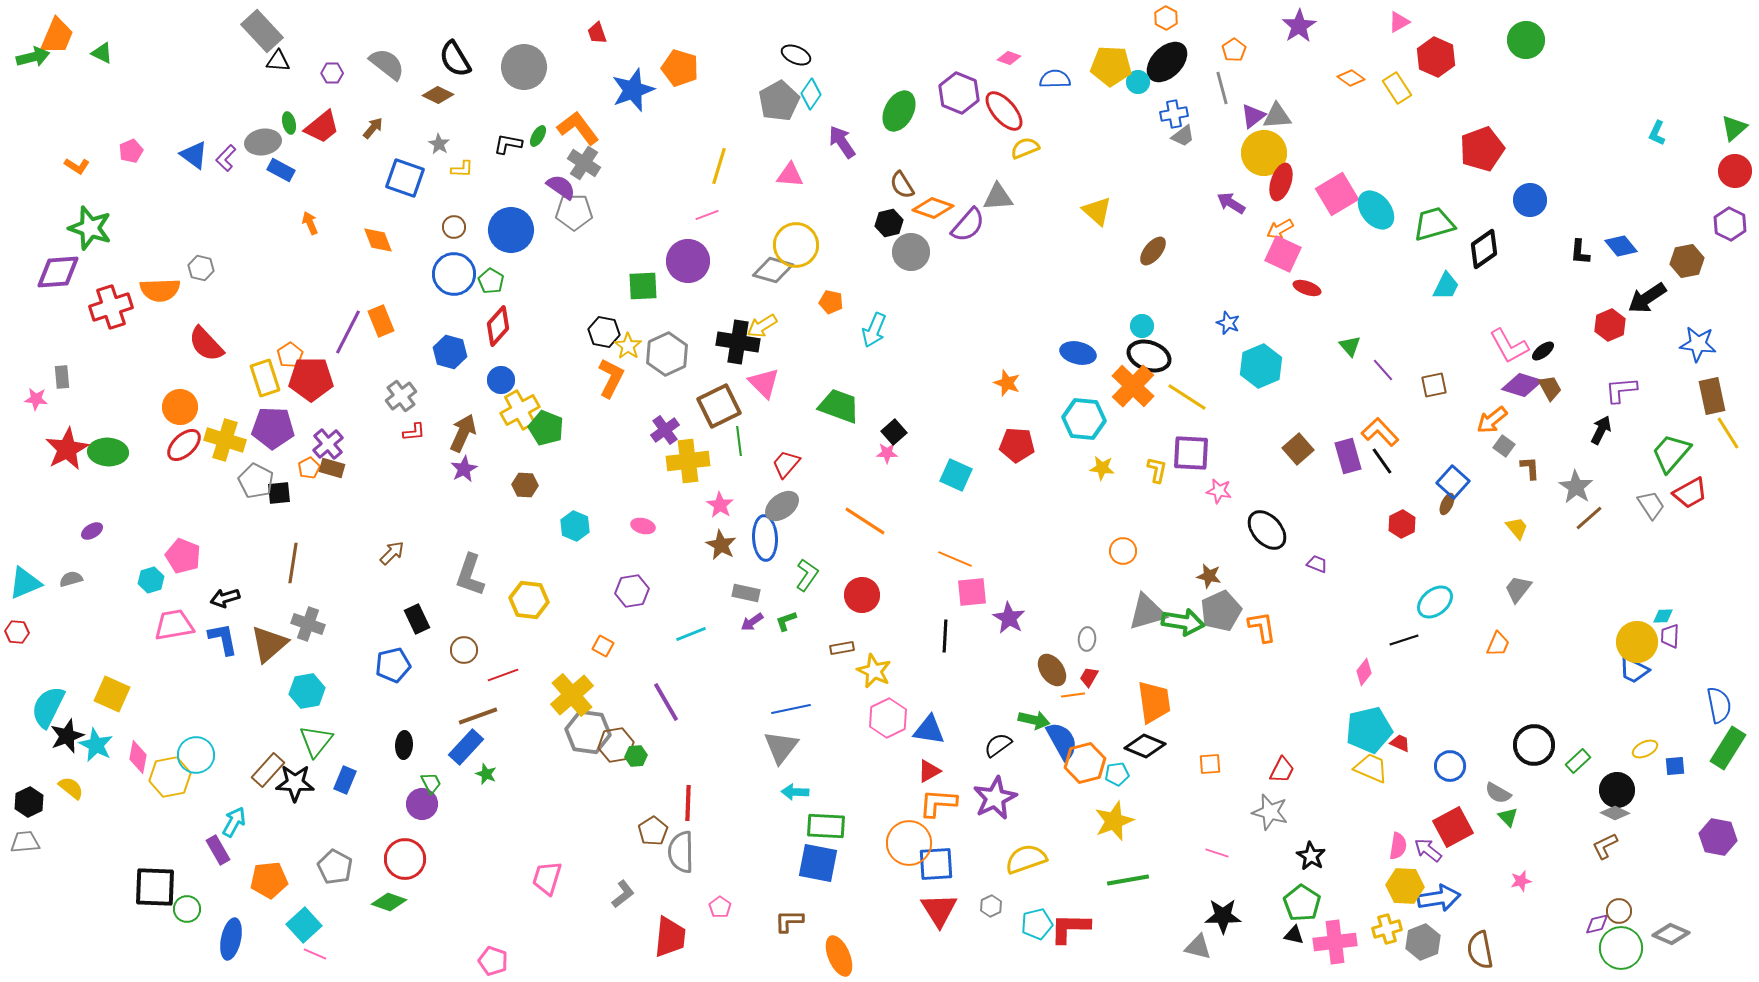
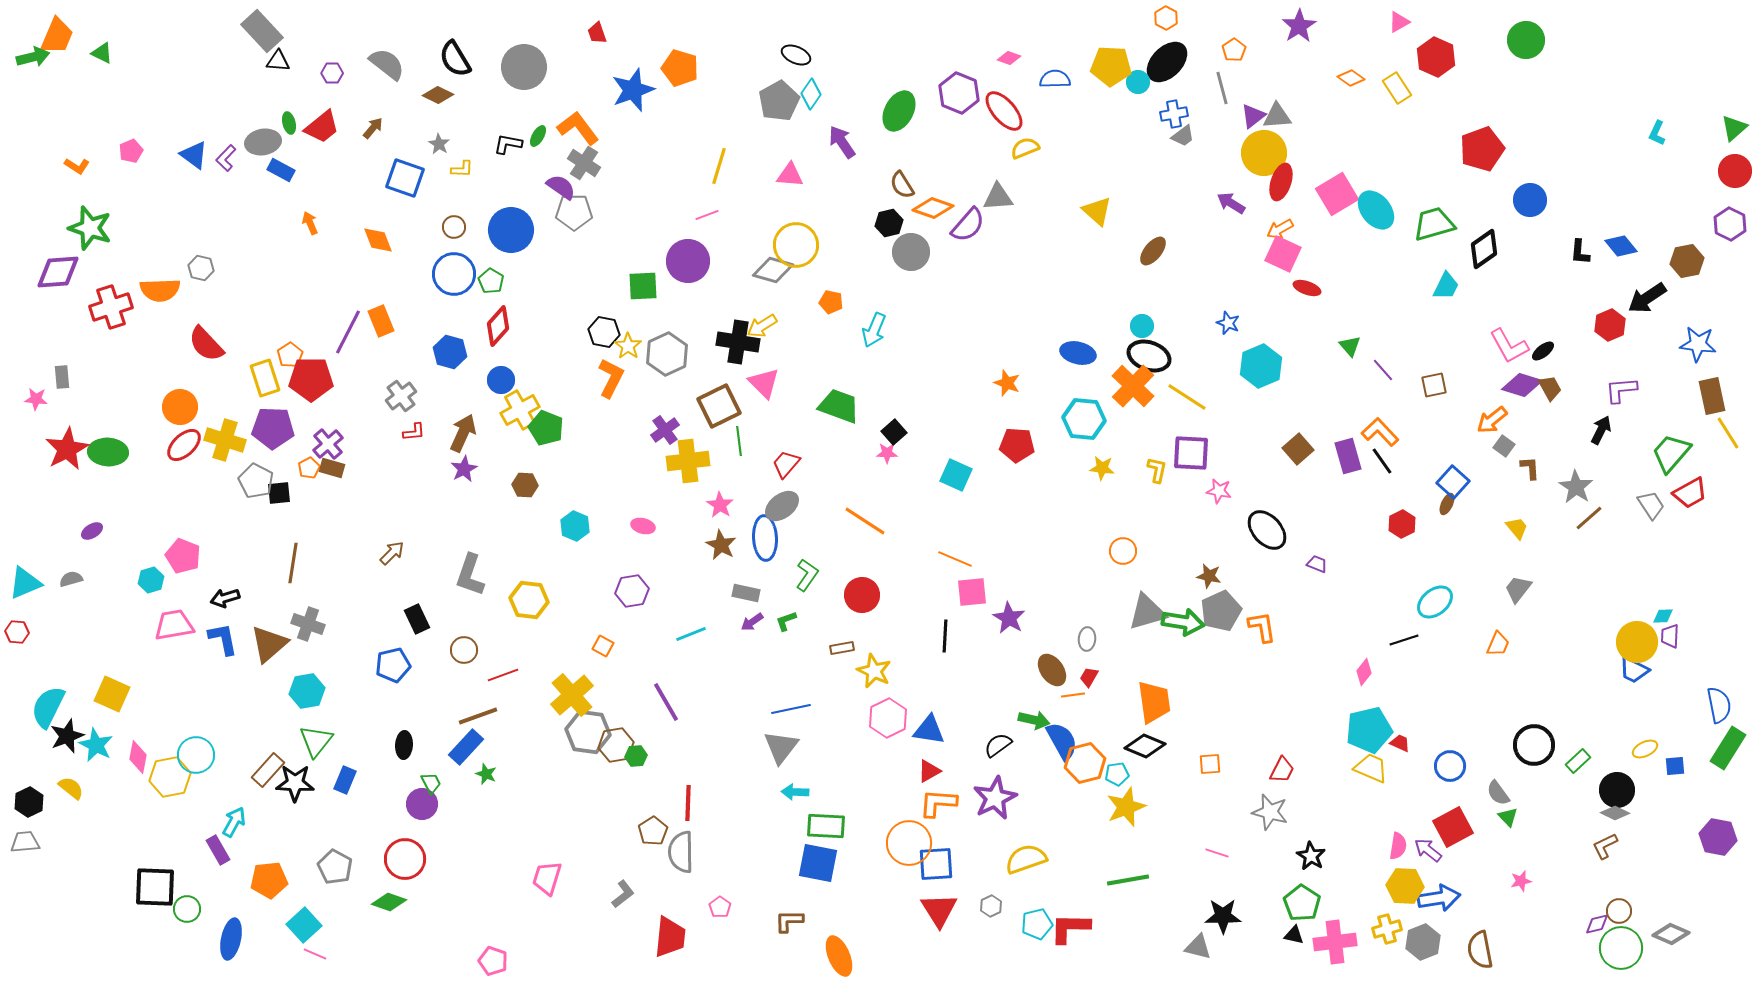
gray semicircle at (1498, 793): rotated 24 degrees clockwise
yellow star at (1114, 821): moved 12 px right, 14 px up
